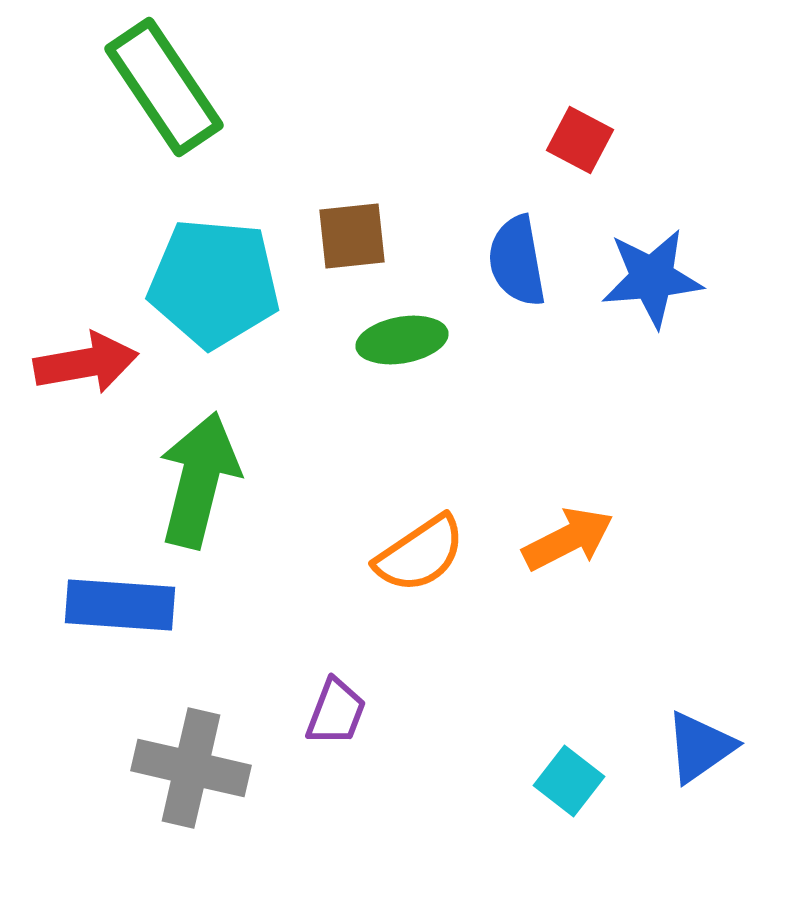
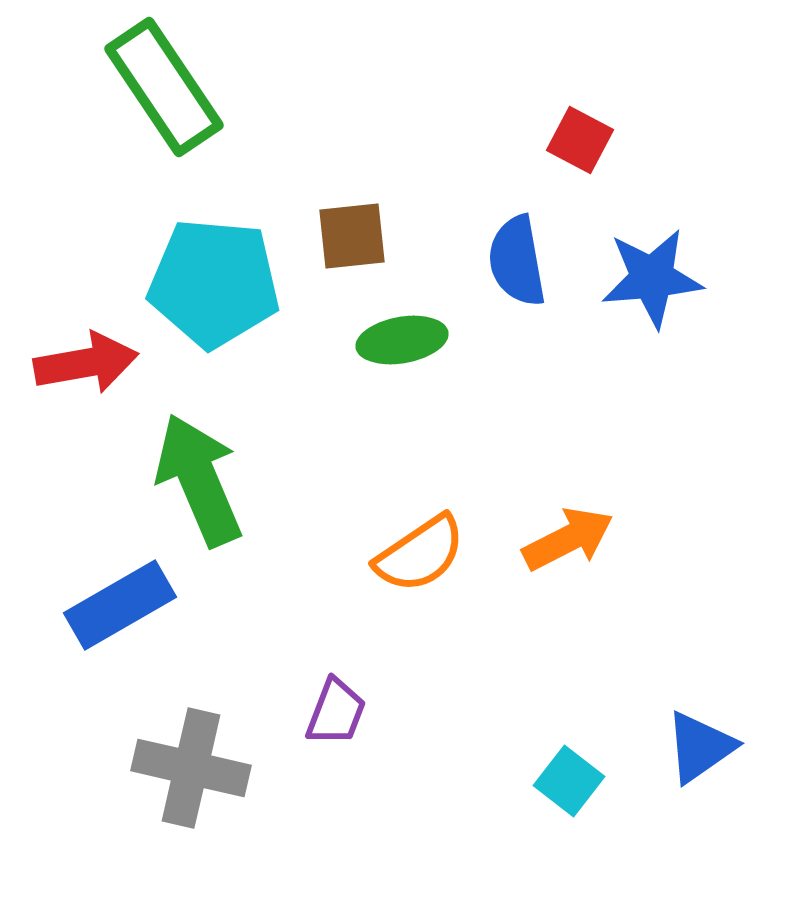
green arrow: rotated 37 degrees counterclockwise
blue rectangle: rotated 34 degrees counterclockwise
